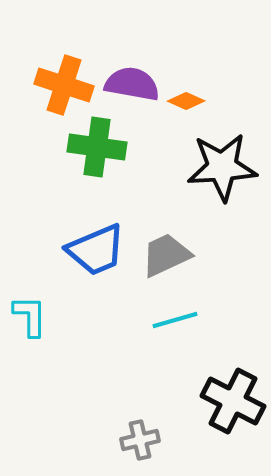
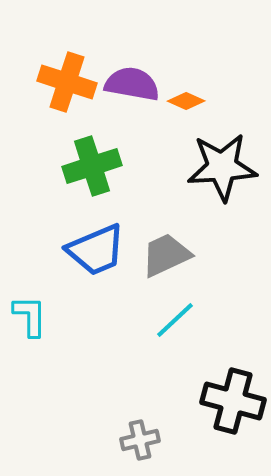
orange cross: moved 3 px right, 3 px up
green cross: moved 5 px left, 19 px down; rotated 26 degrees counterclockwise
cyan line: rotated 27 degrees counterclockwise
black cross: rotated 12 degrees counterclockwise
